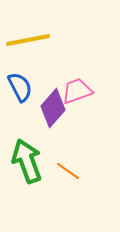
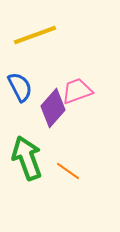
yellow line: moved 7 px right, 5 px up; rotated 9 degrees counterclockwise
green arrow: moved 3 px up
